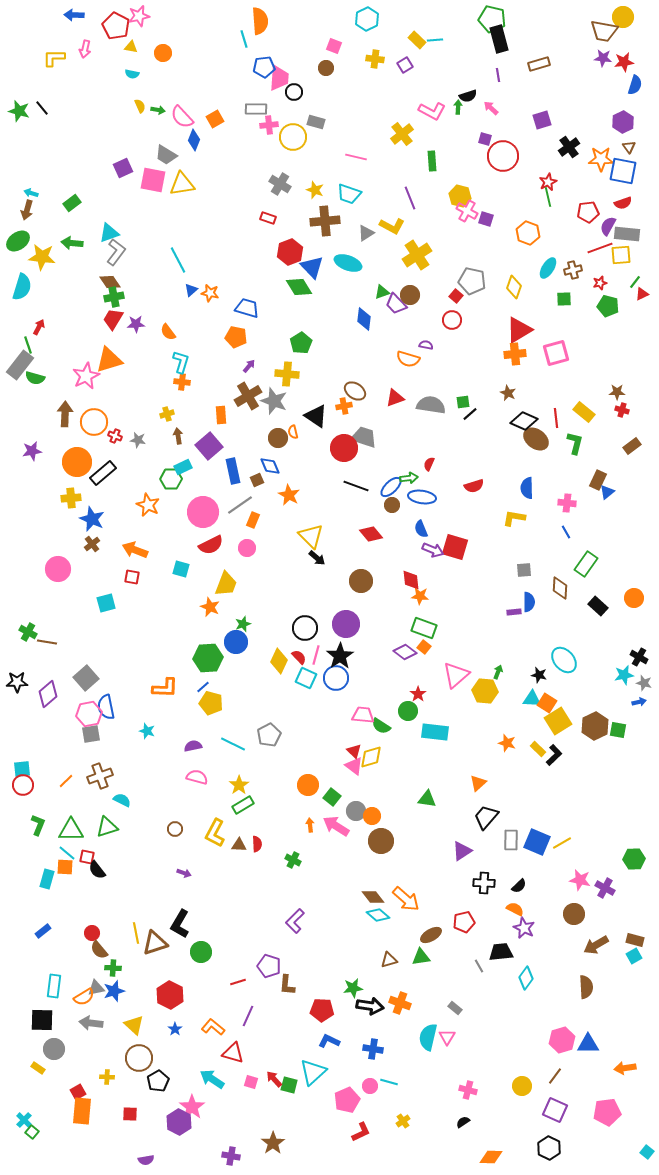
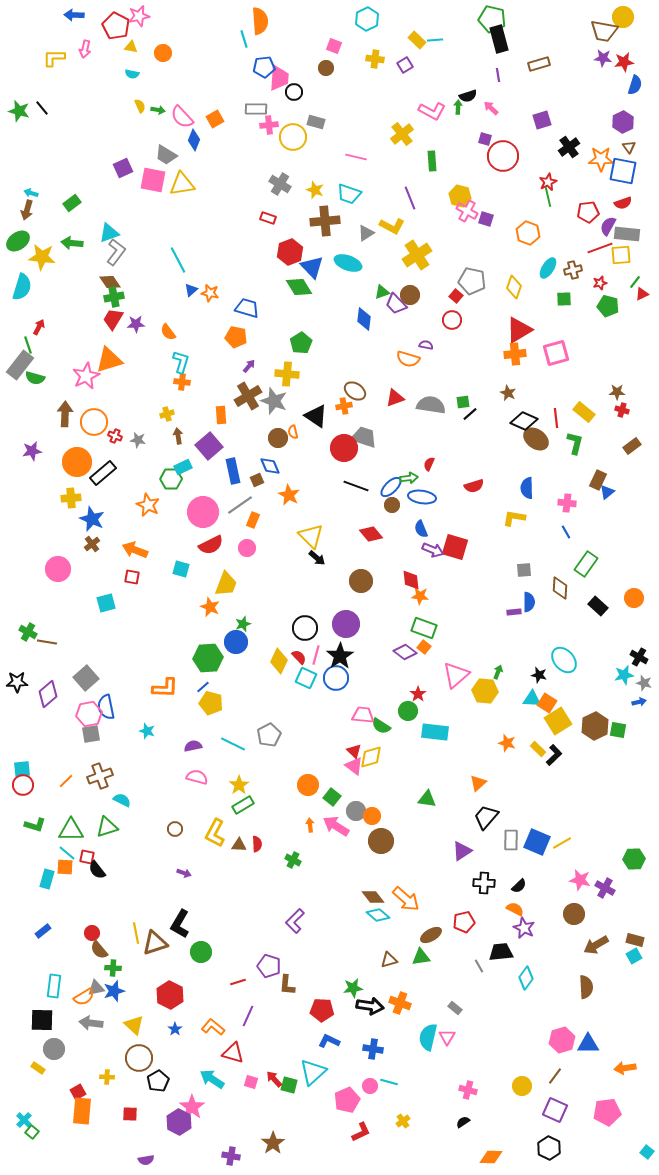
green L-shape at (38, 825): moved 3 px left; rotated 85 degrees clockwise
